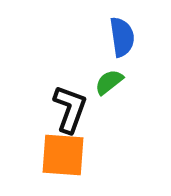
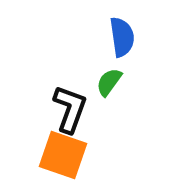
green semicircle: rotated 16 degrees counterclockwise
orange square: rotated 15 degrees clockwise
